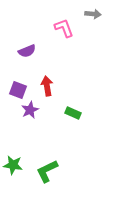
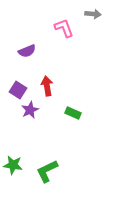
purple square: rotated 12 degrees clockwise
